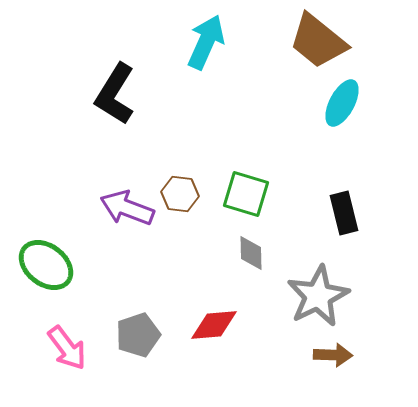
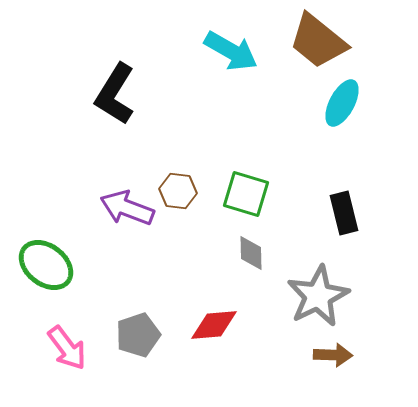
cyan arrow: moved 25 px right, 9 px down; rotated 96 degrees clockwise
brown hexagon: moved 2 px left, 3 px up
